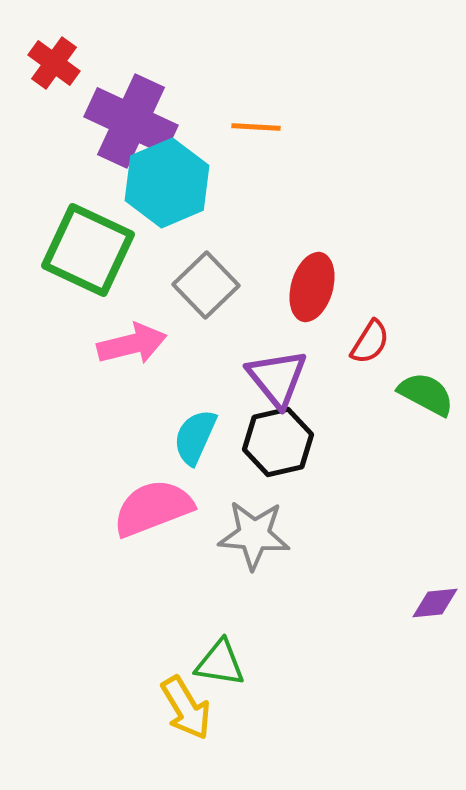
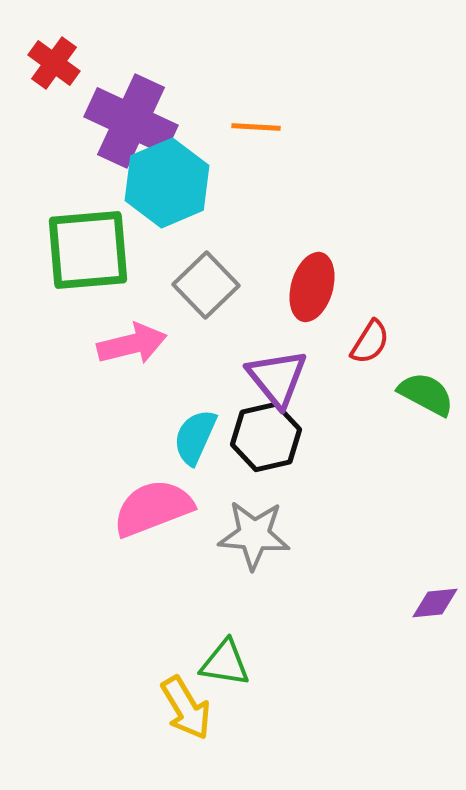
green square: rotated 30 degrees counterclockwise
black hexagon: moved 12 px left, 5 px up
green triangle: moved 5 px right
